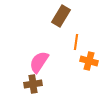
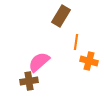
pink semicircle: rotated 15 degrees clockwise
brown cross: moved 4 px left, 3 px up
